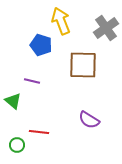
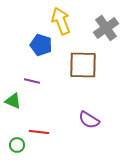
green triangle: rotated 18 degrees counterclockwise
